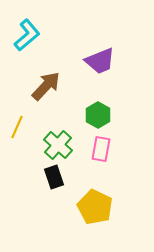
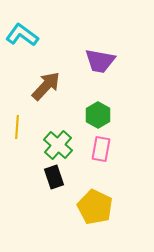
cyan L-shape: moved 5 px left; rotated 104 degrees counterclockwise
purple trapezoid: rotated 32 degrees clockwise
yellow line: rotated 20 degrees counterclockwise
